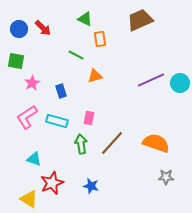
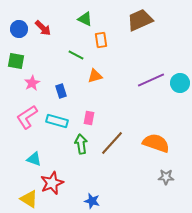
orange rectangle: moved 1 px right, 1 px down
blue star: moved 1 px right, 15 px down
